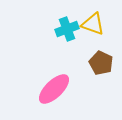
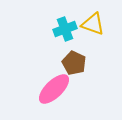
cyan cross: moved 2 px left
brown pentagon: moved 27 px left
